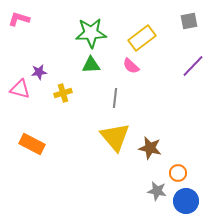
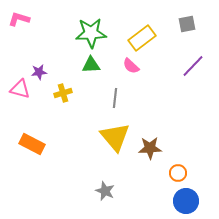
gray square: moved 2 px left, 3 px down
brown star: rotated 15 degrees counterclockwise
gray star: moved 52 px left; rotated 12 degrees clockwise
